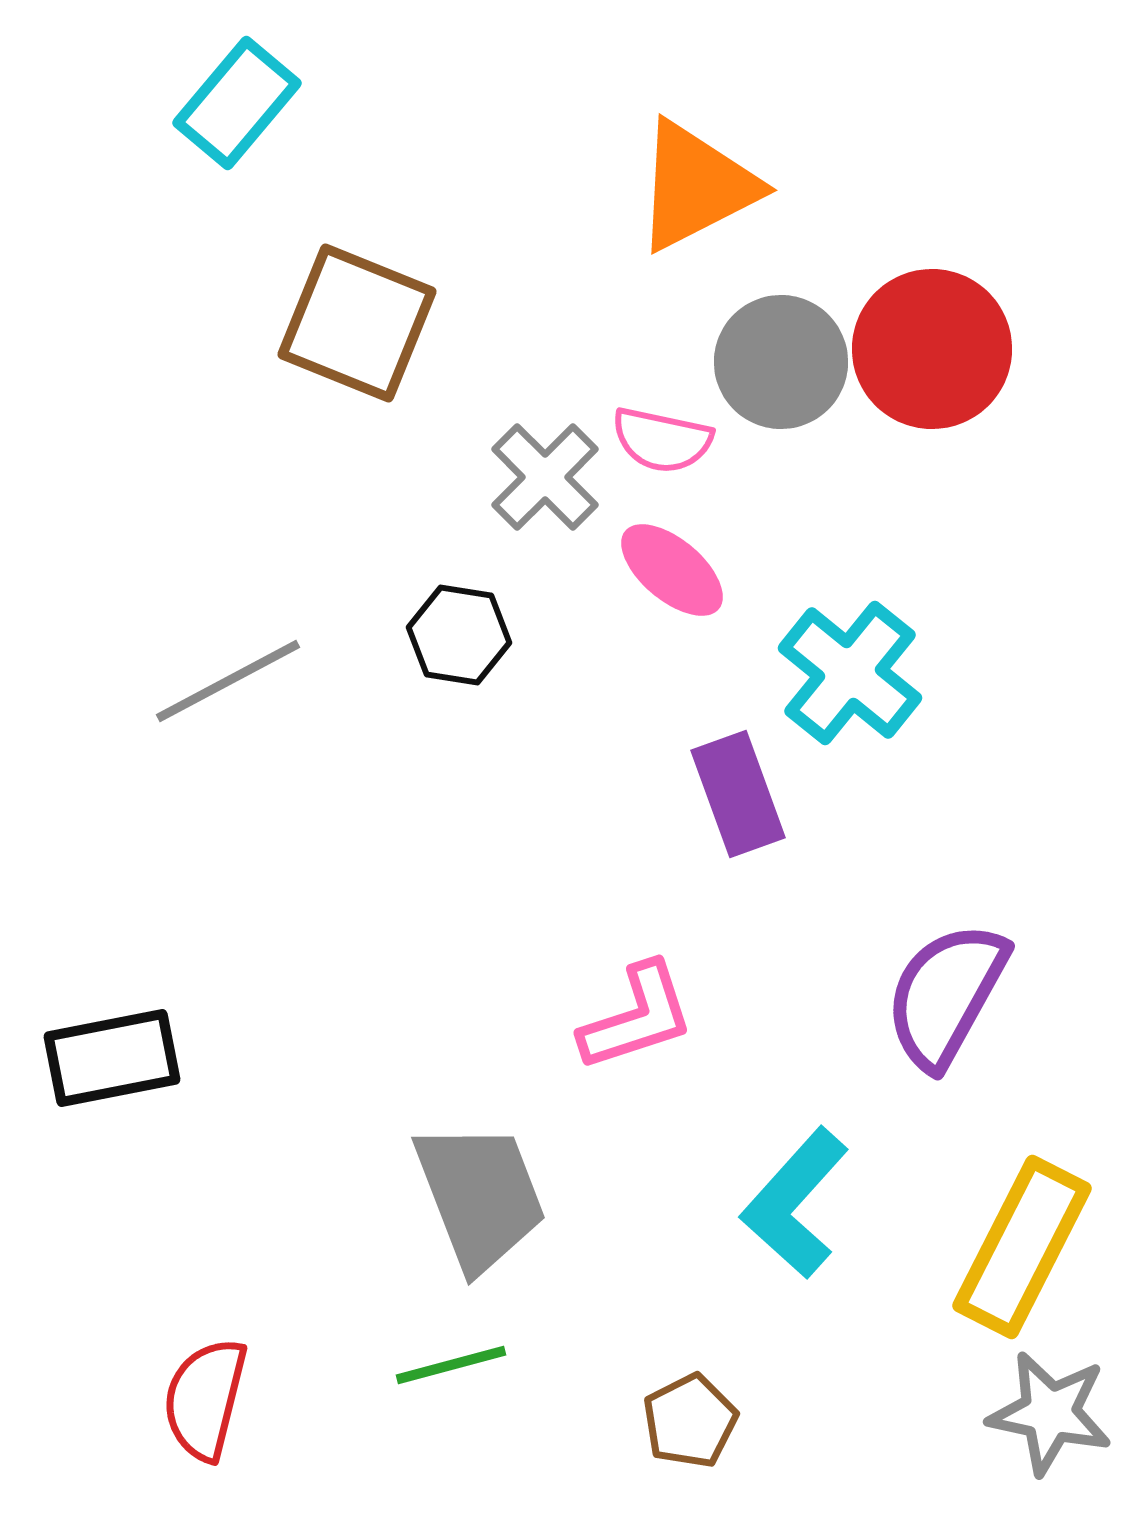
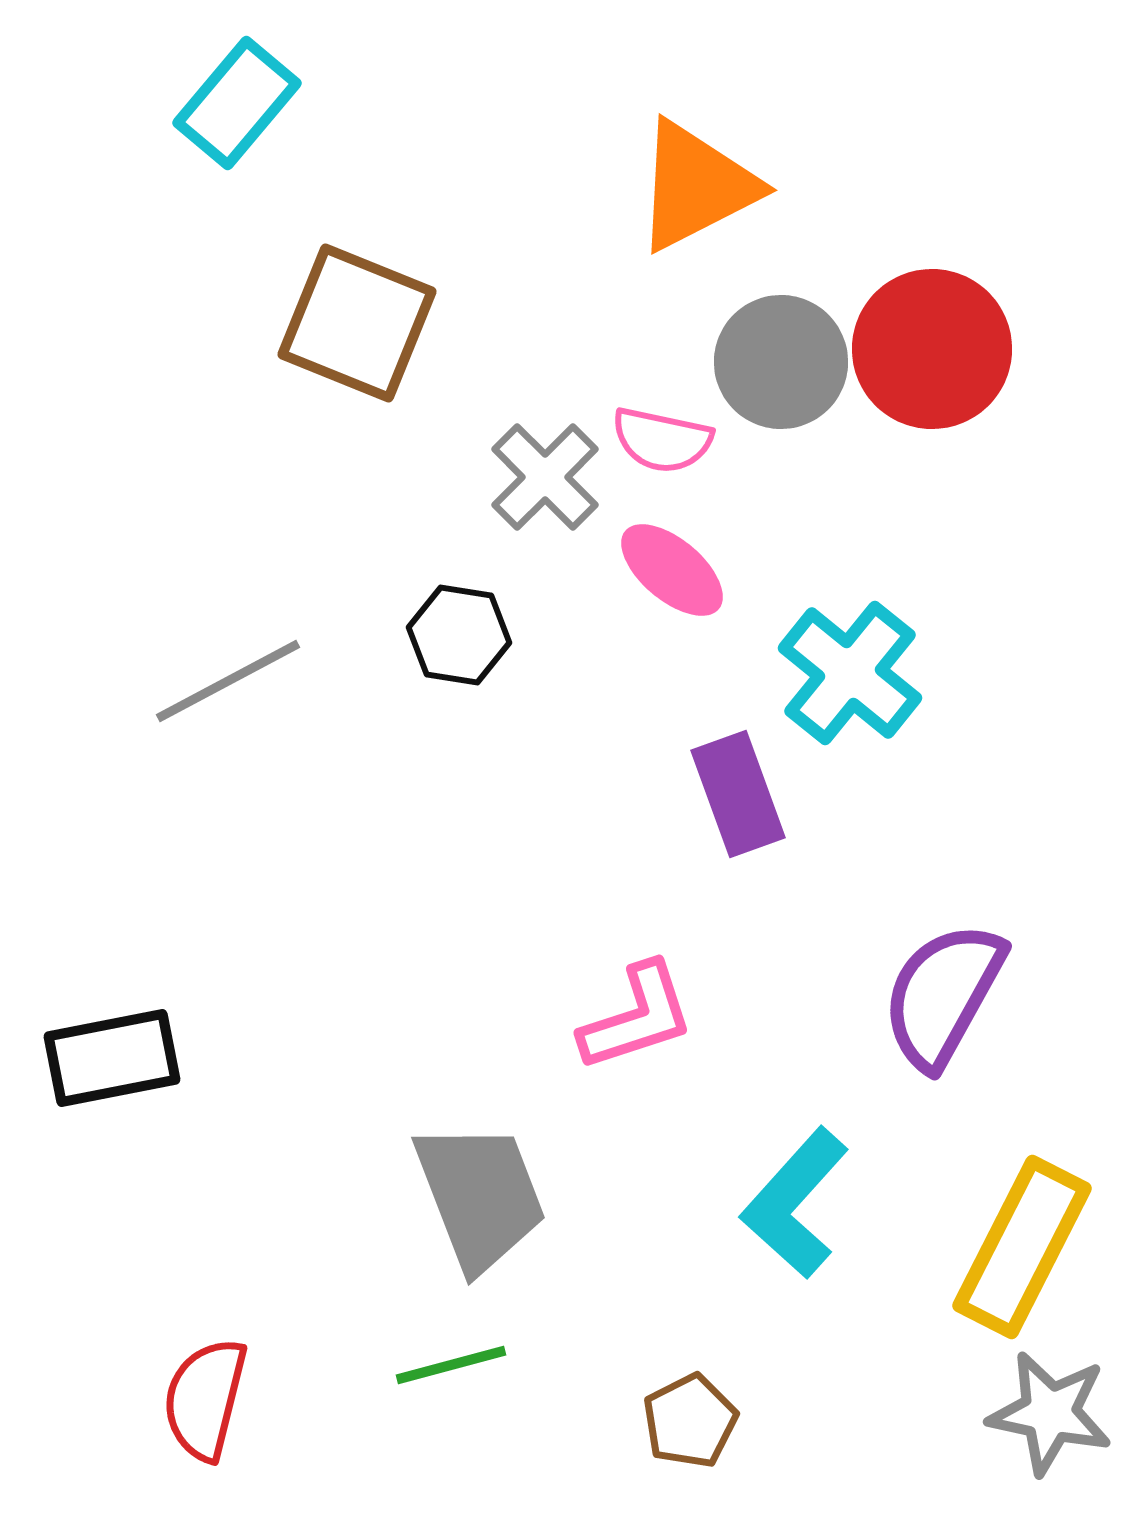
purple semicircle: moved 3 px left
